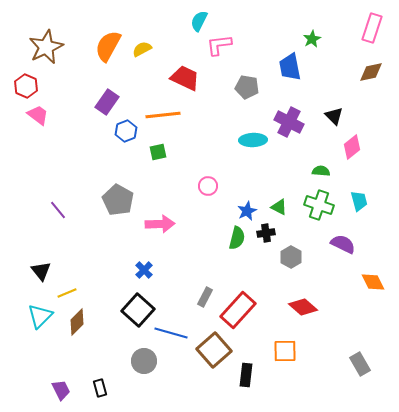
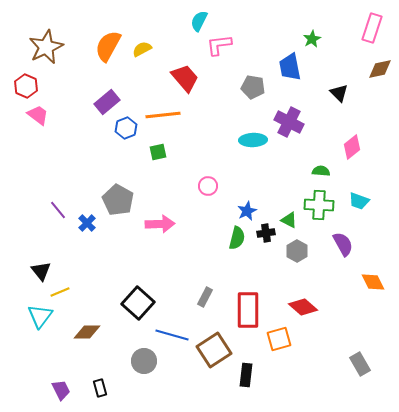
brown diamond at (371, 72): moved 9 px right, 3 px up
red trapezoid at (185, 78): rotated 24 degrees clockwise
gray pentagon at (247, 87): moved 6 px right
purple rectangle at (107, 102): rotated 15 degrees clockwise
black triangle at (334, 116): moved 5 px right, 23 px up
blue hexagon at (126, 131): moved 3 px up
cyan trapezoid at (359, 201): rotated 125 degrees clockwise
green cross at (319, 205): rotated 16 degrees counterclockwise
green triangle at (279, 207): moved 10 px right, 13 px down
purple semicircle at (343, 244): rotated 35 degrees clockwise
gray hexagon at (291, 257): moved 6 px right, 6 px up
blue cross at (144, 270): moved 57 px left, 47 px up
yellow line at (67, 293): moved 7 px left, 1 px up
black square at (138, 310): moved 7 px up
red rectangle at (238, 310): moved 10 px right; rotated 42 degrees counterclockwise
cyan triangle at (40, 316): rotated 8 degrees counterclockwise
brown diamond at (77, 322): moved 10 px right, 10 px down; rotated 44 degrees clockwise
blue line at (171, 333): moved 1 px right, 2 px down
brown square at (214, 350): rotated 8 degrees clockwise
orange square at (285, 351): moved 6 px left, 12 px up; rotated 15 degrees counterclockwise
